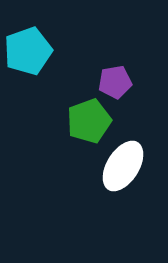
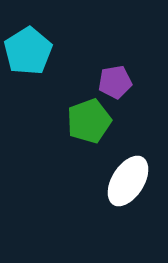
cyan pentagon: rotated 12 degrees counterclockwise
white ellipse: moved 5 px right, 15 px down
